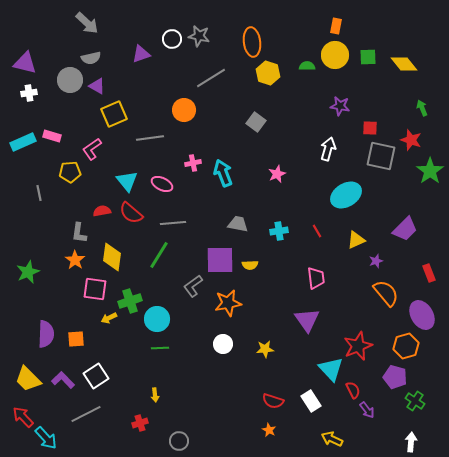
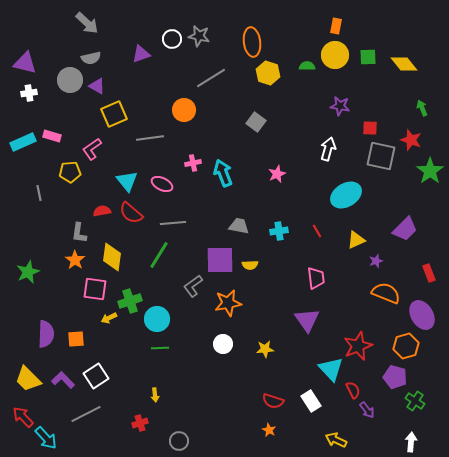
gray trapezoid at (238, 224): moved 1 px right, 2 px down
orange semicircle at (386, 293): rotated 28 degrees counterclockwise
yellow arrow at (332, 439): moved 4 px right, 1 px down
